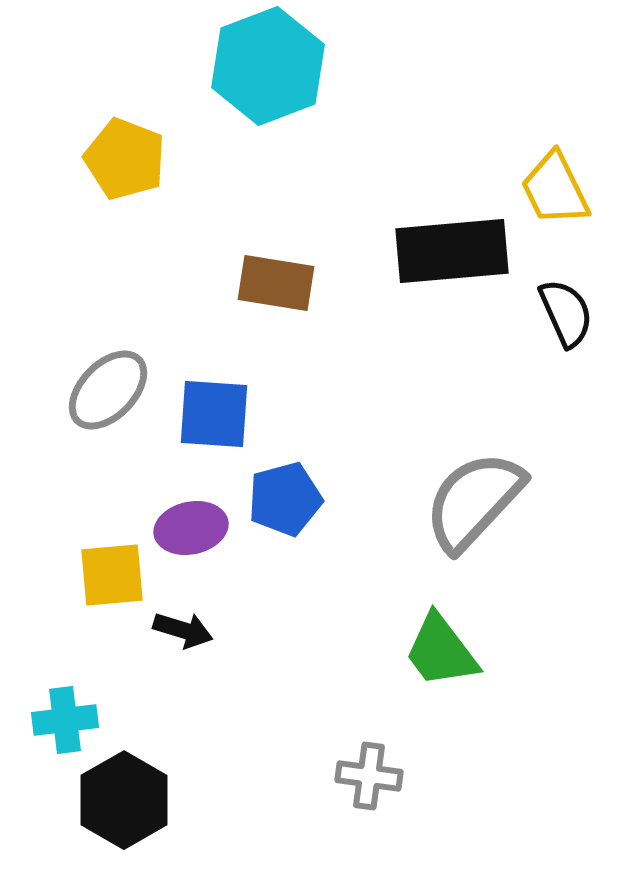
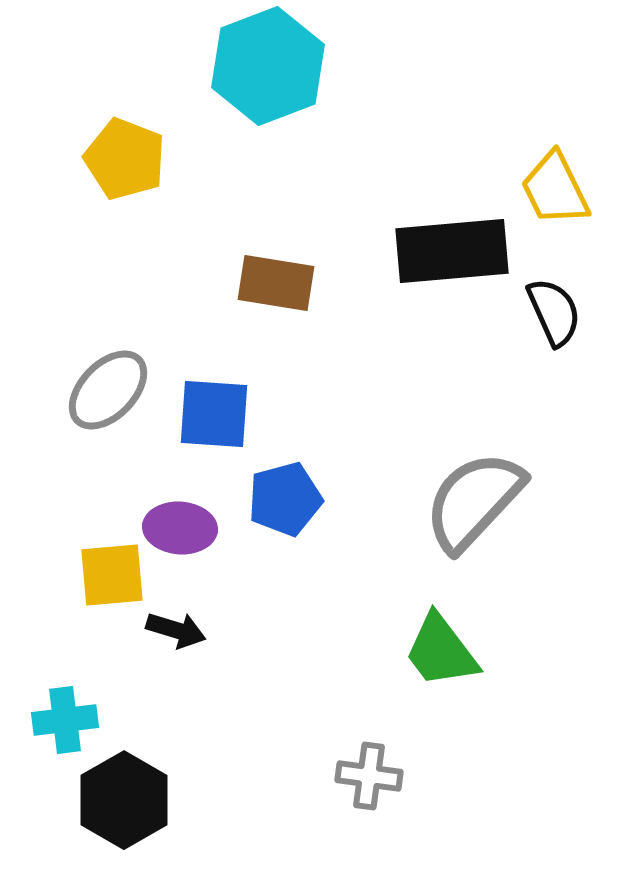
black semicircle: moved 12 px left, 1 px up
purple ellipse: moved 11 px left; rotated 16 degrees clockwise
black arrow: moved 7 px left
